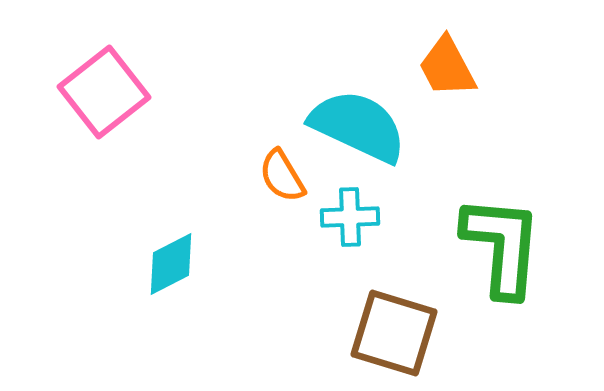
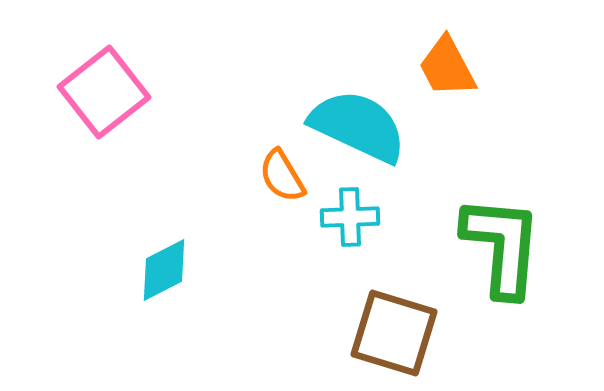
cyan diamond: moved 7 px left, 6 px down
